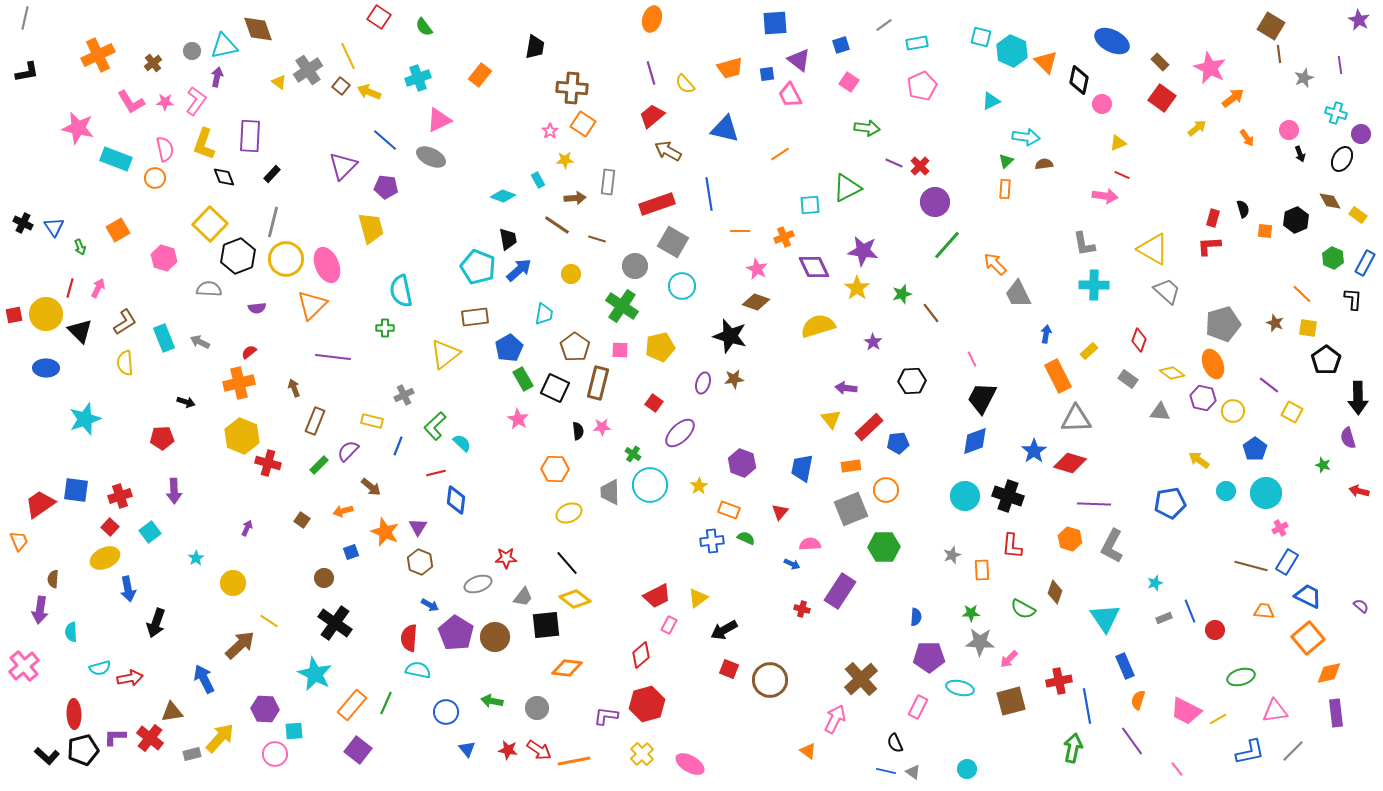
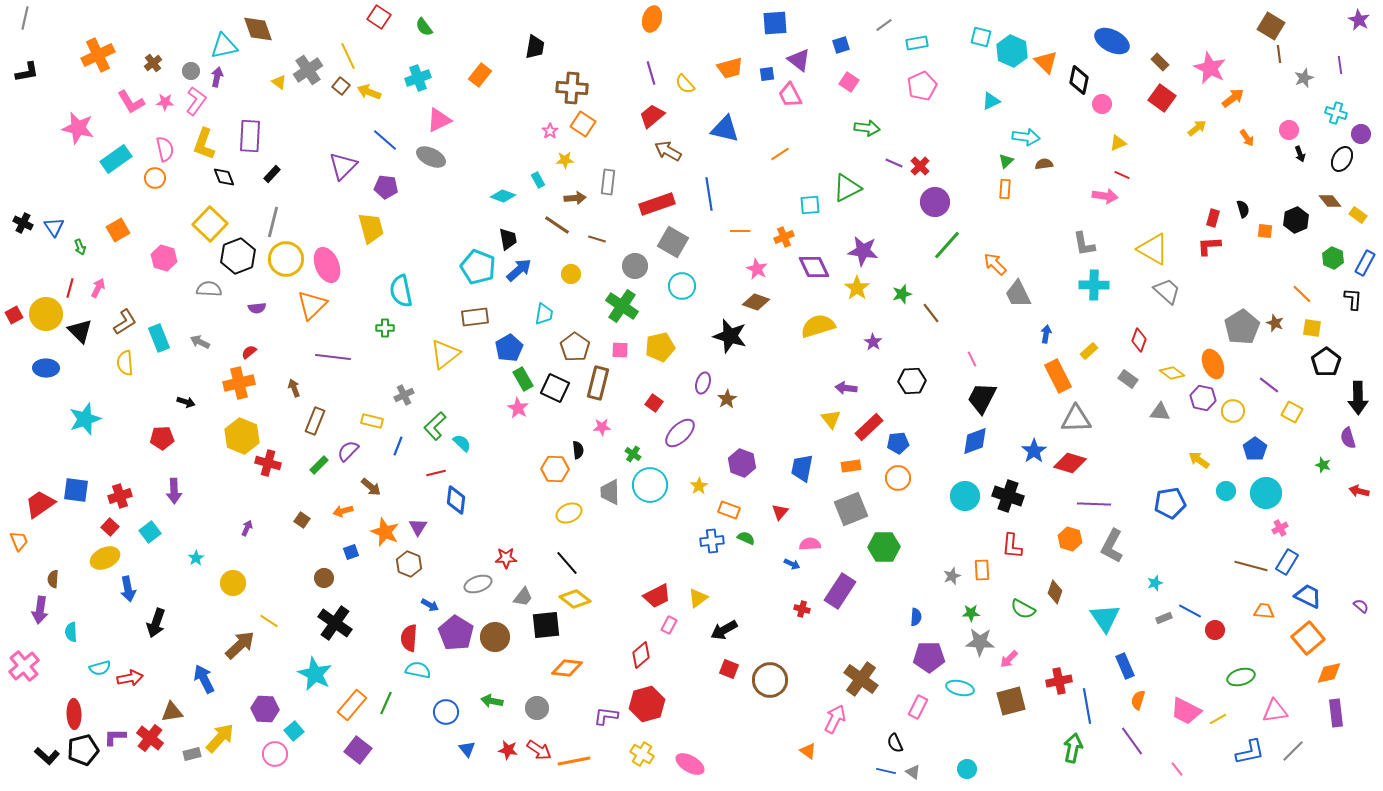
gray circle at (192, 51): moved 1 px left, 20 px down
cyan rectangle at (116, 159): rotated 56 degrees counterclockwise
brown diamond at (1330, 201): rotated 10 degrees counterclockwise
red square at (14, 315): rotated 18 degrees counterclockwise
gray pentagon at (1223, 324): moved 19 px right, 3 px down; rotated 16 degrees counterclockwise
yellow square at (1308, 328): moved 4 px right
cyan rectangle at (164, 338): moved 5 px left
black pentagon at (1326, 360): moved 2 px down
brown star at (734, 379): moved 7 px left, 20 px down; rotated 24 degrees counterclockwise
pink star at (518, 419): moved 11 px up
black semicircle at (578, 431): moved 19 px down
orange circle at (886, 490): moved 12 px right, 12 px up
gray star at (952, 555): moved 21 px down
brown hexagon at (420, 562): moved 11 px left, 2 px down
blue line at (1190, 611): rotated 40 degrees counterclockwise
brown cross at (861, 679): rotated 12 degrees counterclockwise
cyan square at (294, 731): rotated 36 degrees counterclockwise
yellow cross at (642, 754): rotated 15 degrees counterclockwise
